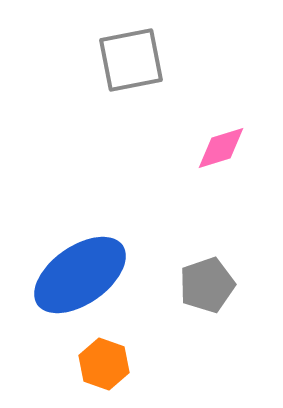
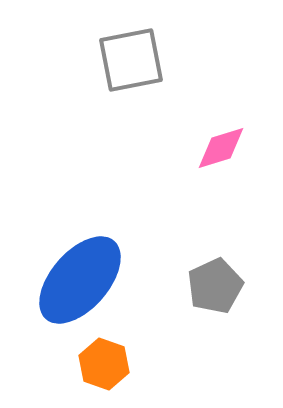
blue ellipse: moved 5 px down; rotated 14 degrees counterclockwise
gray pentagon: moved 8 px right, 1 px down; rotated 6 degrees counterclockwise
